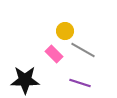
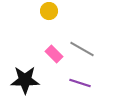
yellow circle: moved 16 px left, 20 px up
gray line: moved 1 px left, 1 px up
